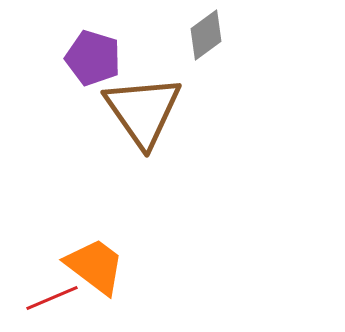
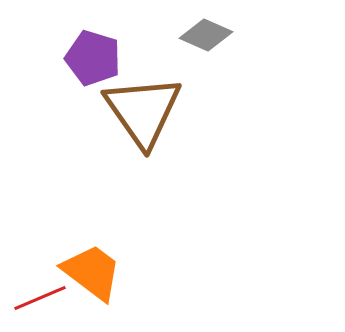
gray diamond: rotated 60 degrees clockwise
orange trapezoid: moved 3 px left, 6 px down
red line: moved 12 px left
